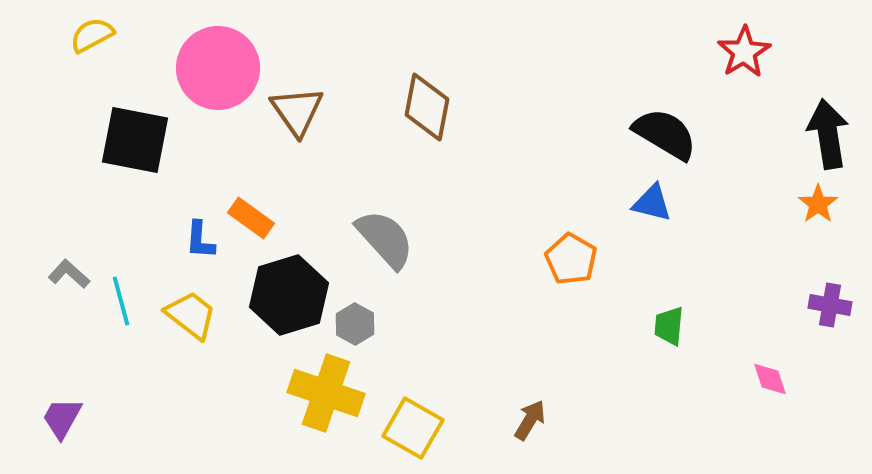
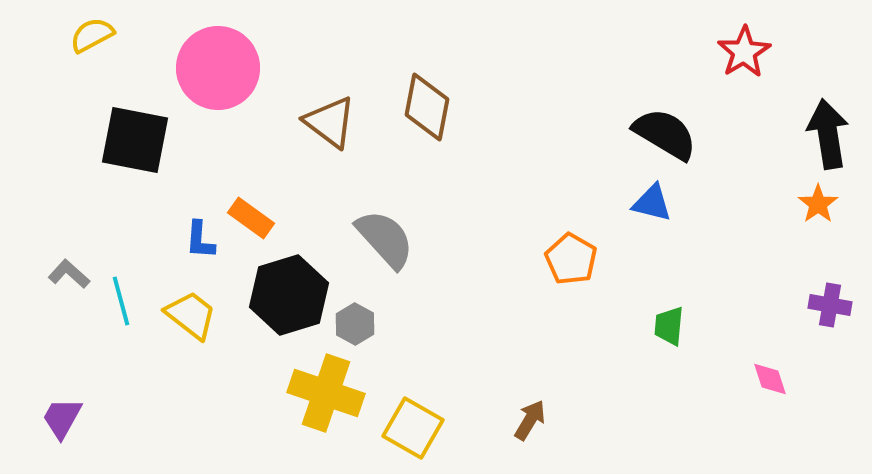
brown triangle: moved 33 px right, 11 px down; rotated 18 degrees counterclockwise
